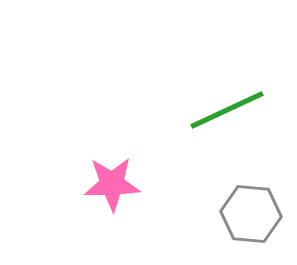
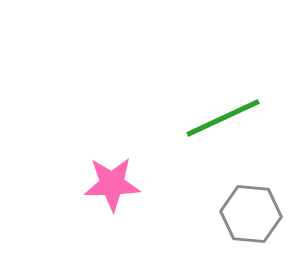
green line: moved 4 px left, 8 px down
